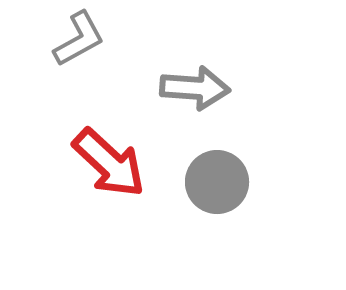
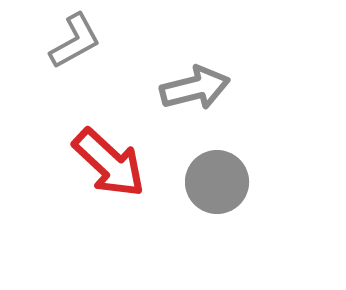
gray L-shape: moved 4 px left, 2 px down
gray arrow: rotated 18 degrees counterclockwise
